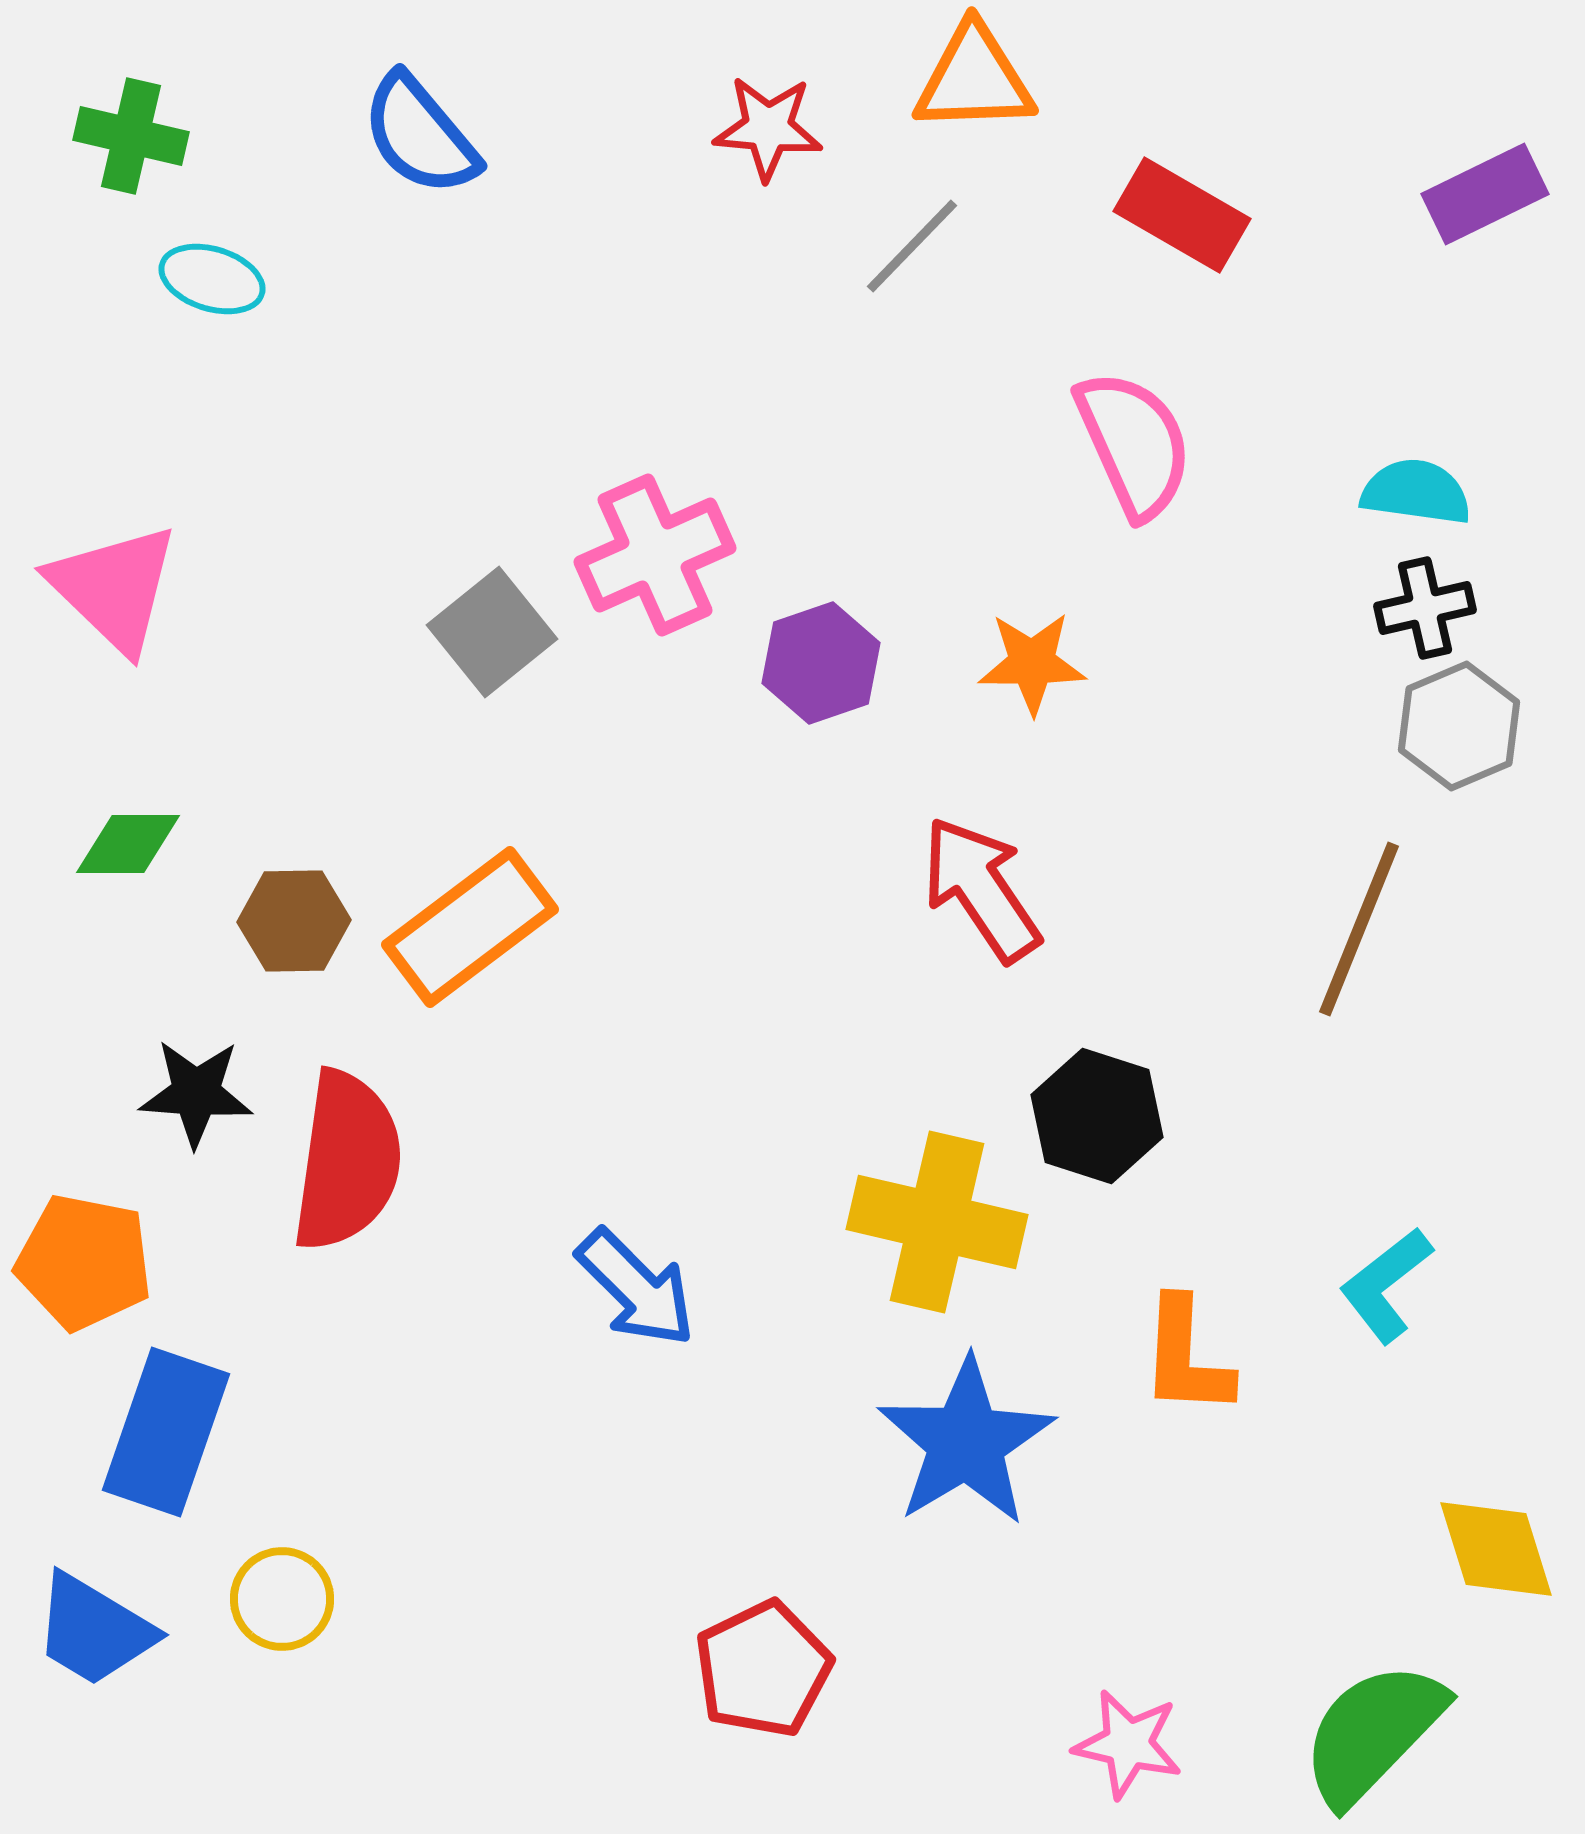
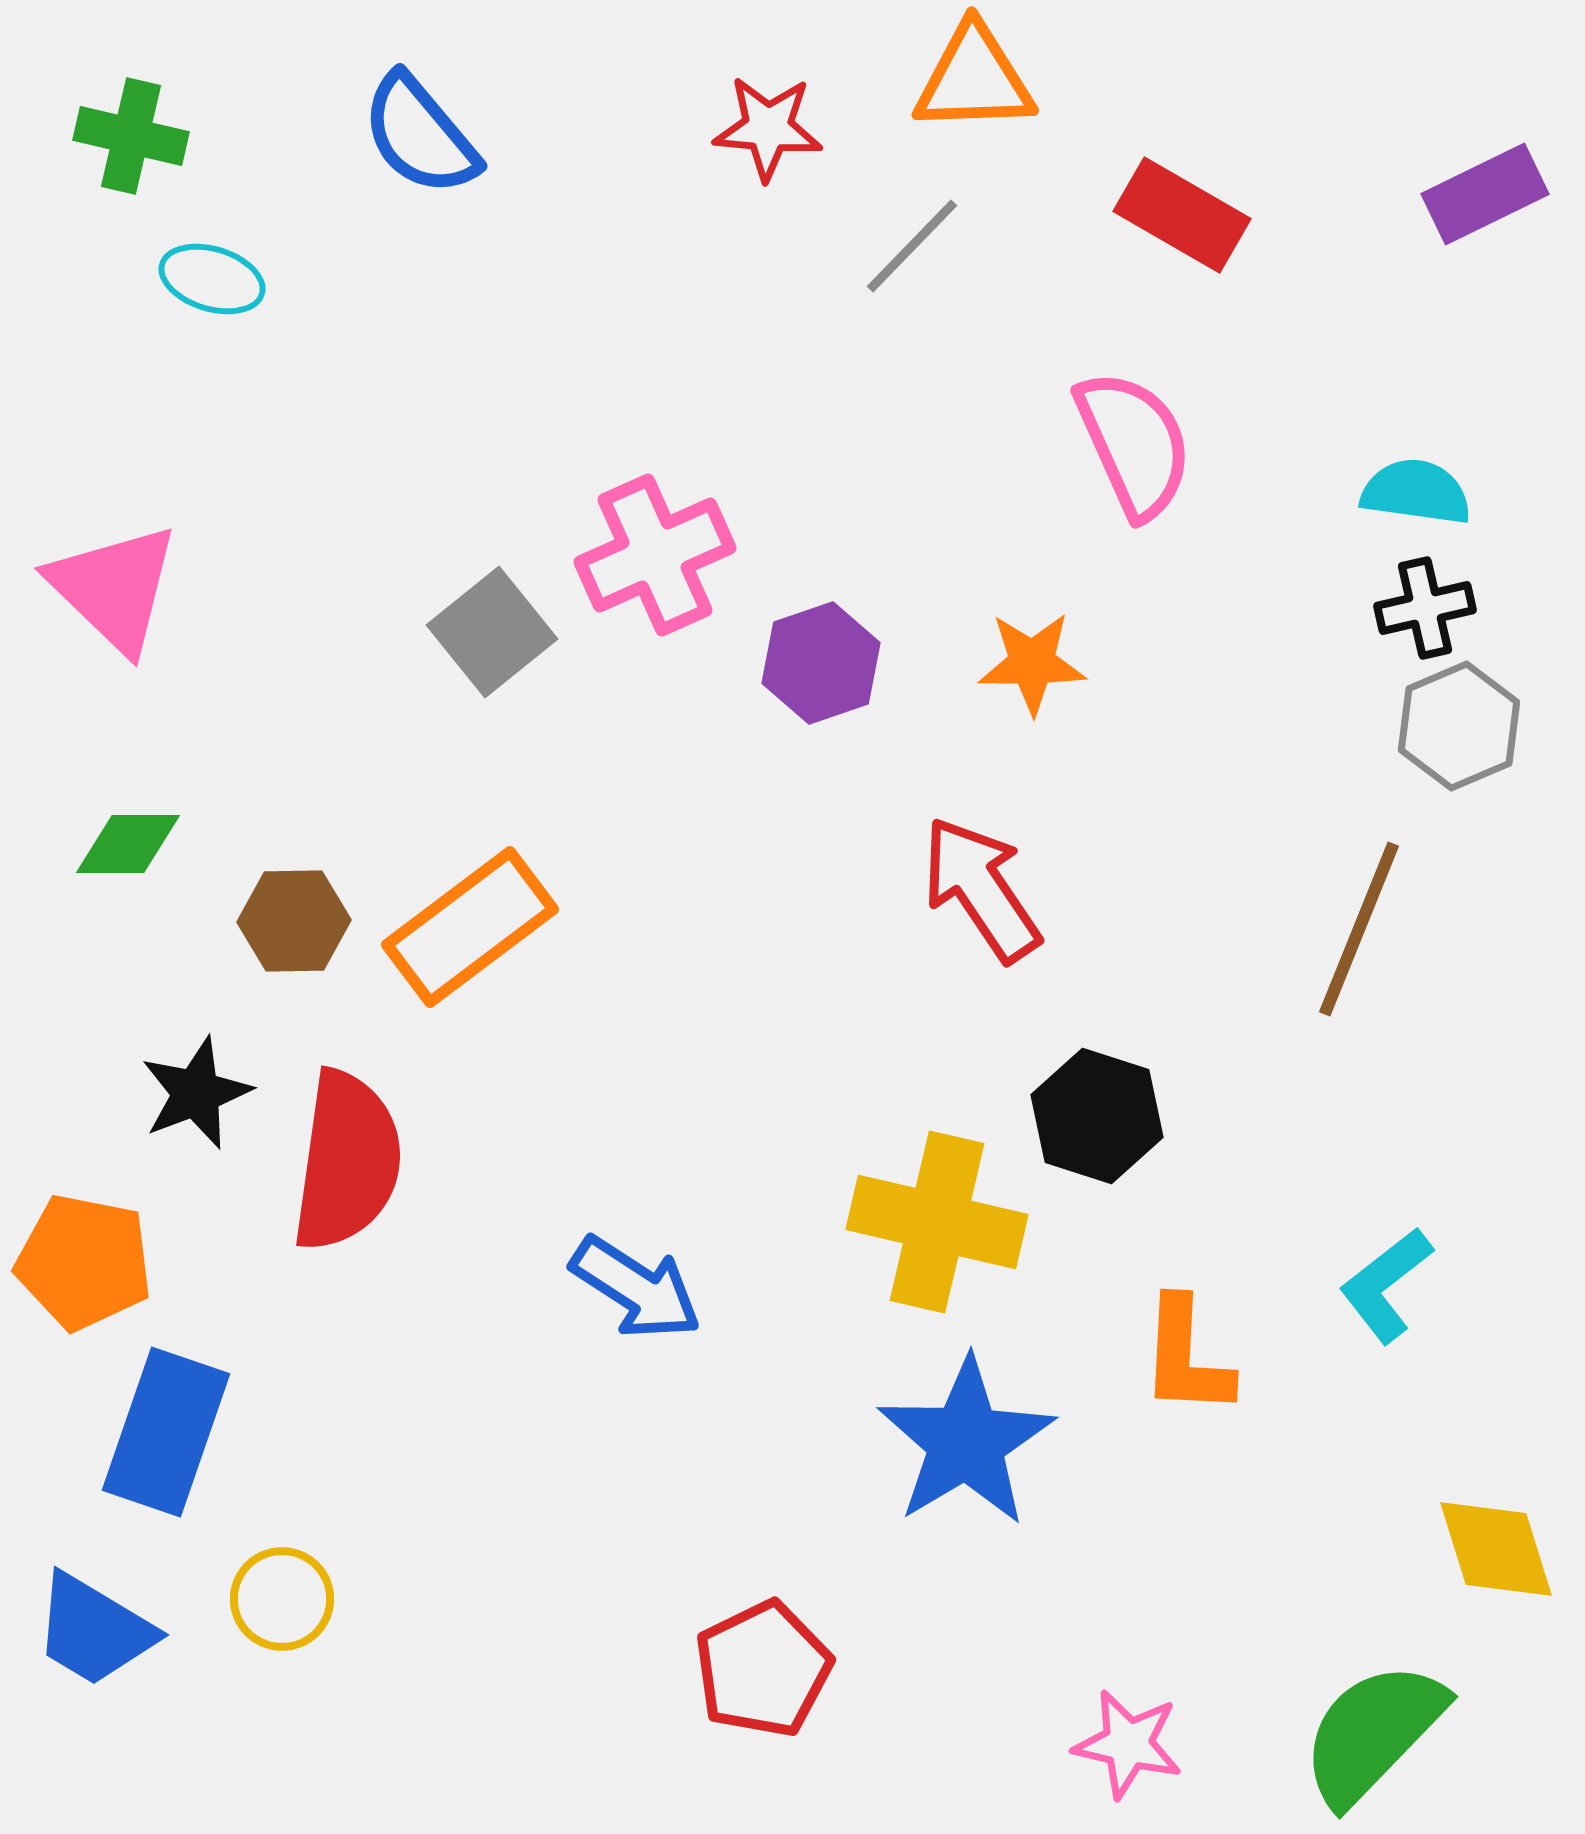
black star: rotated 25 degrees counterclockwise
blue arrow: rotated 12 degrees counterclockwise
